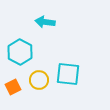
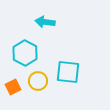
cyan hexagon: moved 5 px right, 1 px down
cyan square: moved 2 px up
yellow circle: moved 1 px left, 1 px down
